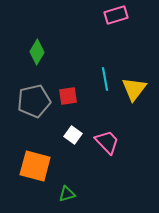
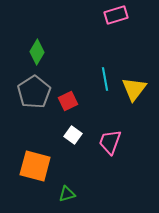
red square: moved 5 px down; rotated 18 degrees counterclockwise
gray pentagon: moved 9 px up; rotated 20 degrees counterclockwise
pink trapezoid: moved 3 px right; rotated 116 degrees counterclockwise
